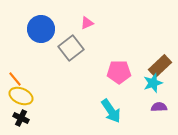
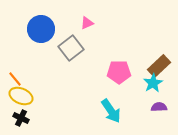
brown rectangle: moved 1 px left
cyan star: rotated 12 degrees counterclockwise
